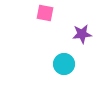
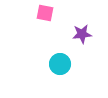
cyan circle: moved 4 px left
